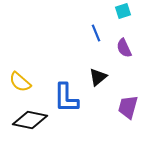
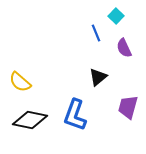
cyan square: moved 7 px left, 5 px down; rotated 28 degrees counterclockwise
blue L-shape: moved 9 px right, 17 px down; rotated 20 degrees clockwise
